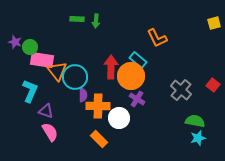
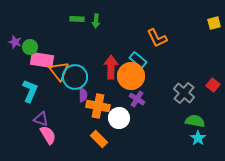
orange triangle: moved 2 px right
gray cross: moved 3 px right, 3 px down
orange cross: rotated 10 degrees clockwise
purple triangle: moved 5 px left, 8 px down
pink semicircle: moved 2 px left, 3 px down
cyan star: rotated 21 degrees counterclockwise
